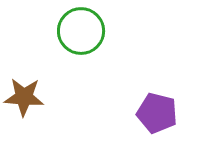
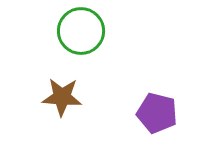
brown star: moved 38 px right
